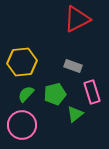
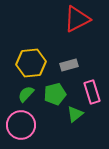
yellow hexagon: moved 9 px right, 1 px down
gray rectangle: moved 4 px left, 1 px up; rotated 36 degrees counterclockwise
pink circle: moved 1 px left
